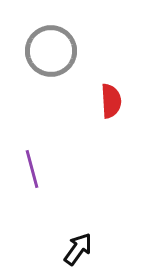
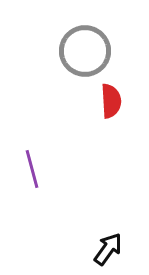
gray circle: moved 34 px right
black arrow: moved 30 px right
